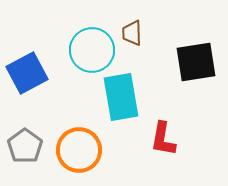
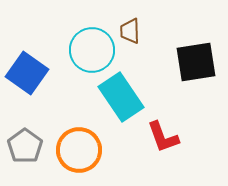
brown trapezoid: moved 2 px left, 2 px up
blue square: rotated 27 degrees counterclockwise
cyan rectangle: rotated 24 degrees counterclockwise
red L-shape: moved 2 px up; rotated 30 degrees counterclockwise
